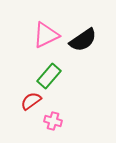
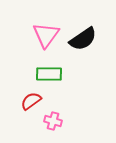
pink triangle: rotated 28 degrees counterclockwise
black semicircle: moved 1 px up
green rectangle: moved 2 px up; rotated 50 degrees clockwise
